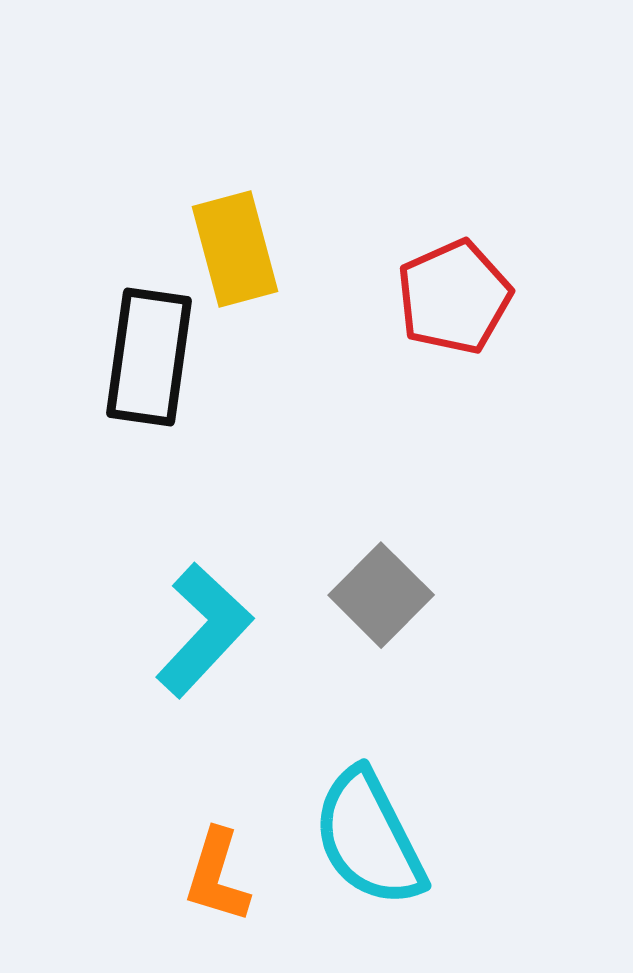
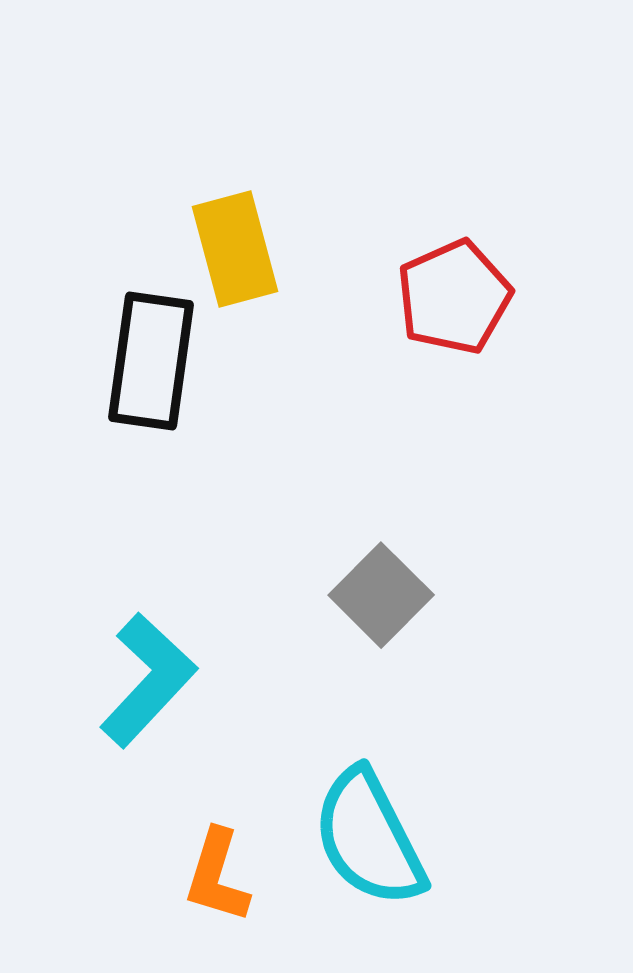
black rectangle: moved 2 px right, 4 px down
cyan L-shape: moved 56 px left, 50 px down
